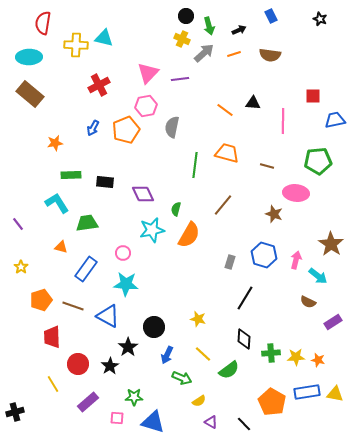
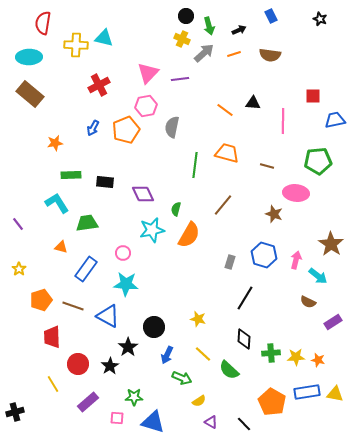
yellow star at (21, 267): moved 2 px left, 2 px down
green semicircle at (229, 370): rotated 80 degrees clockwise
